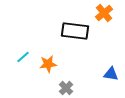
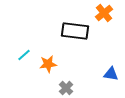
cyan line: moved 1 px right, 2 px up
